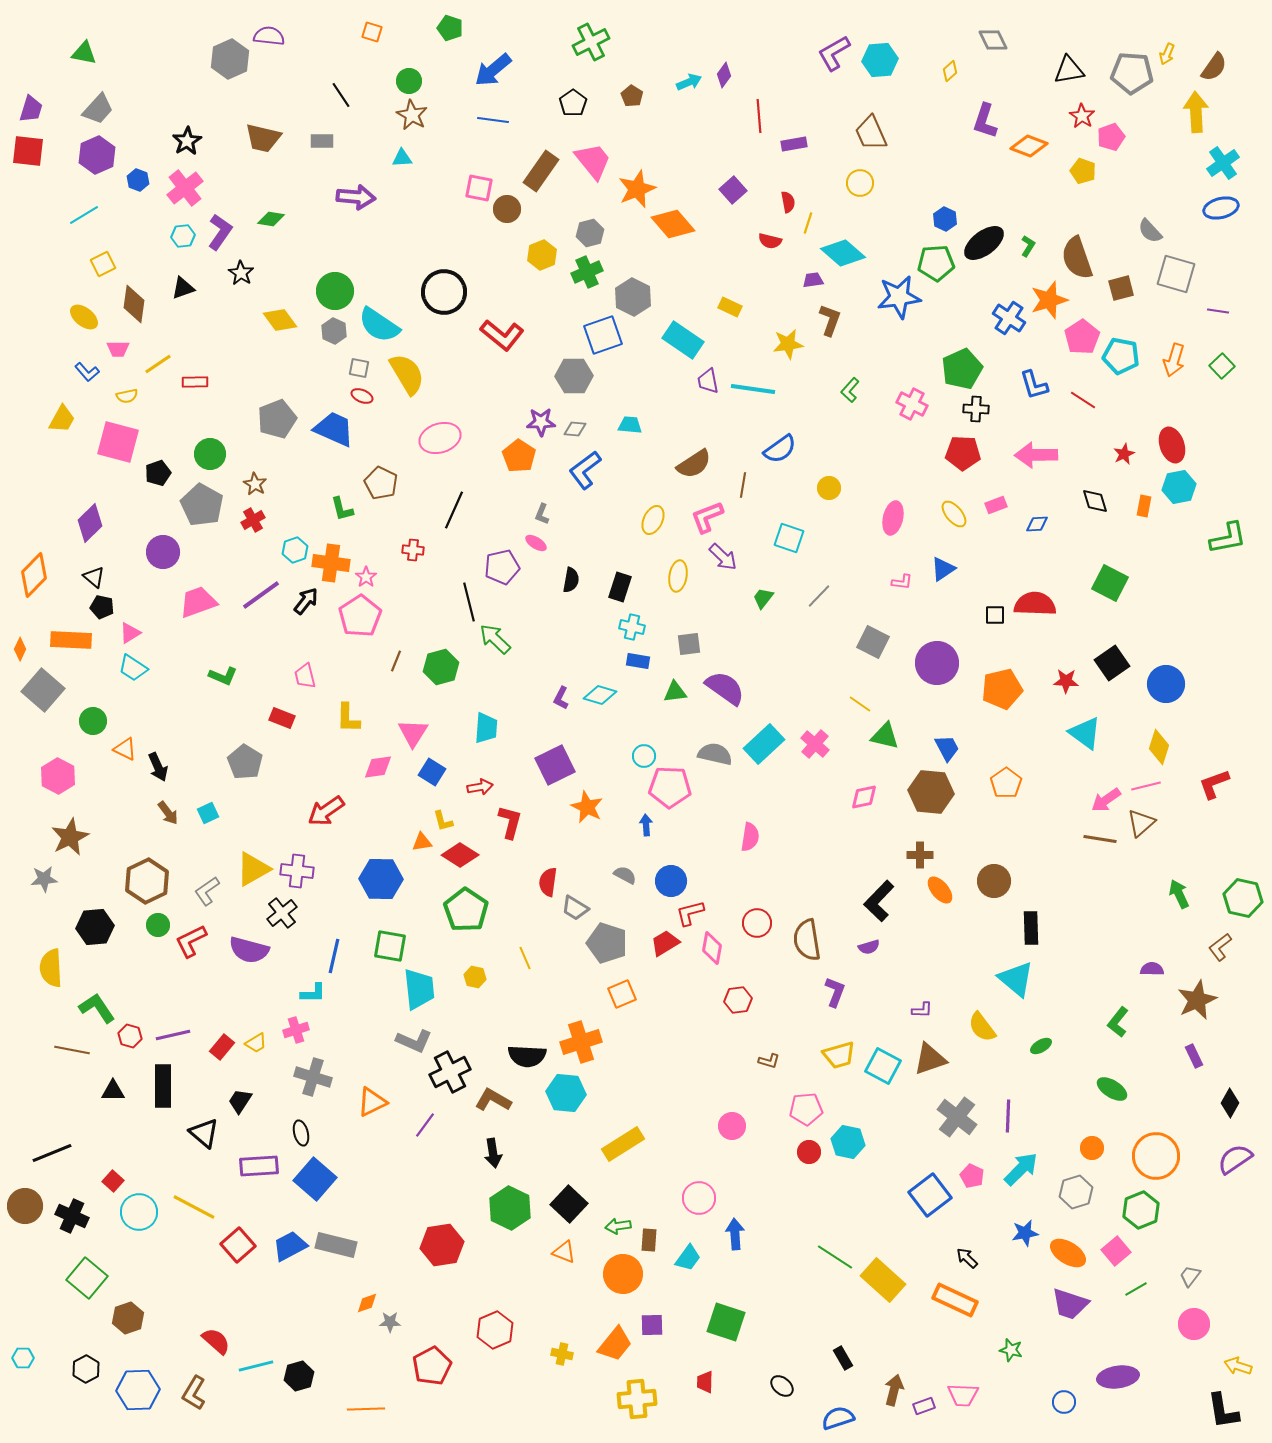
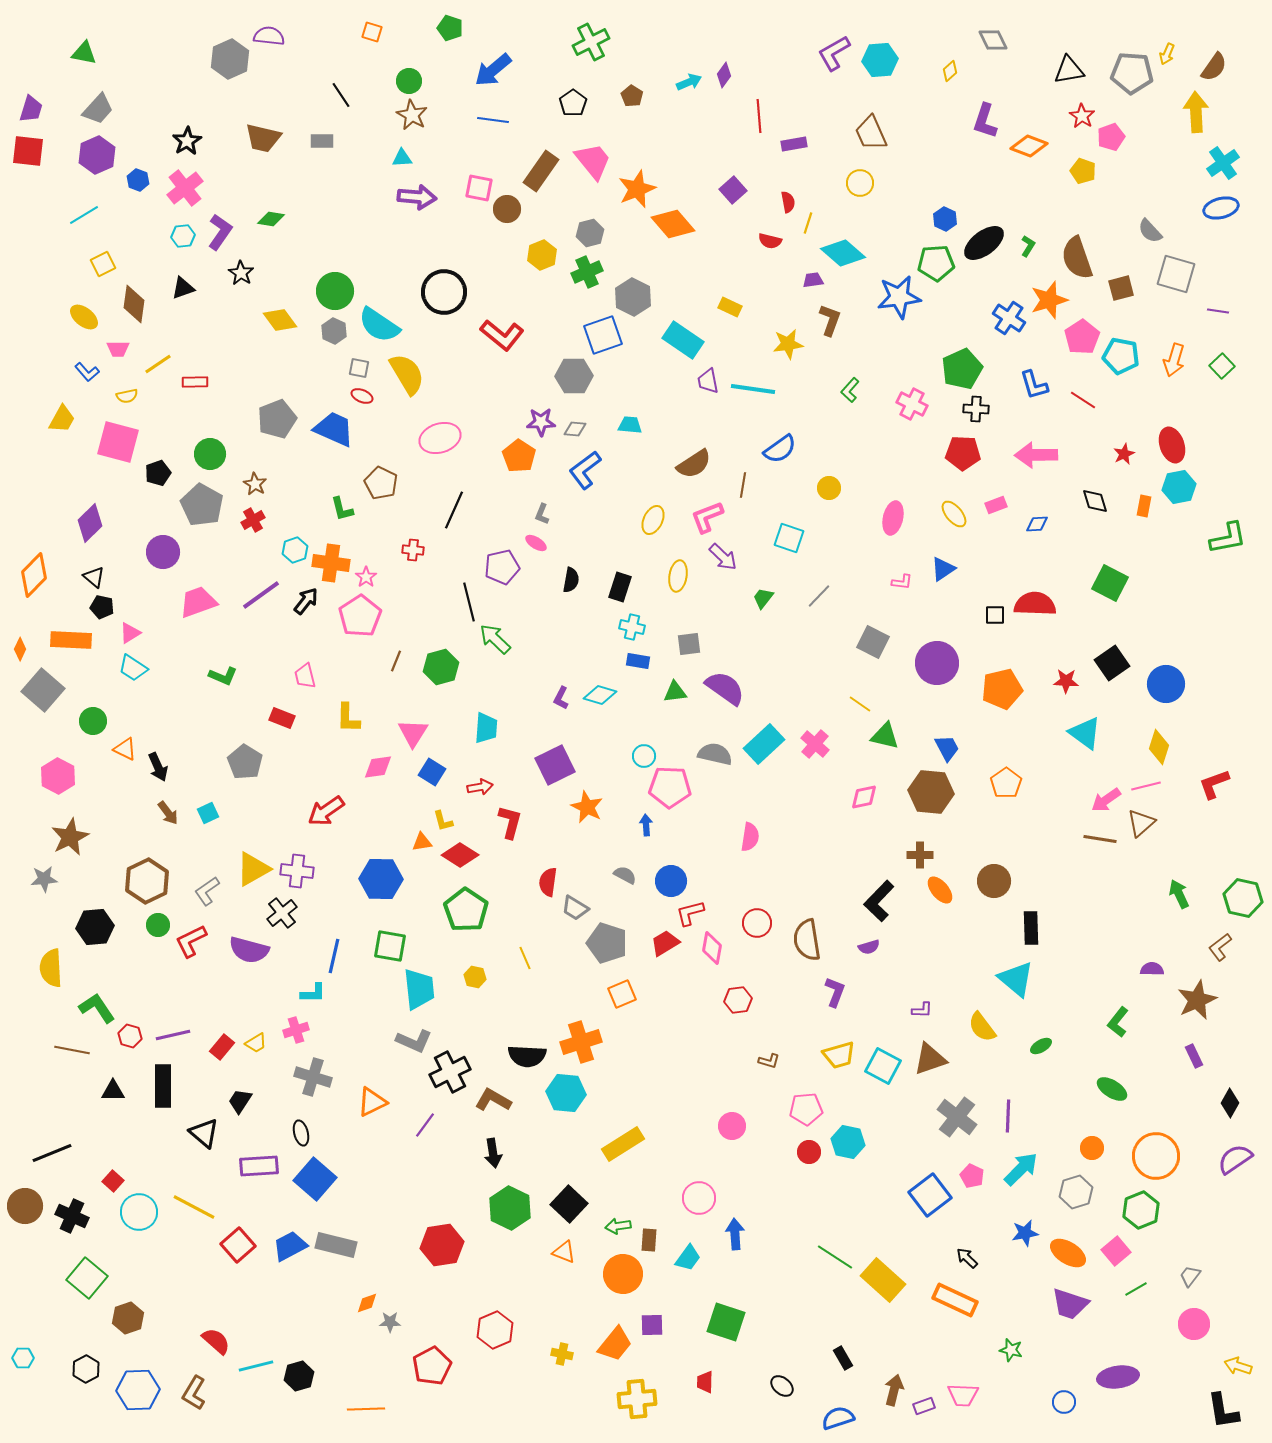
purple arrow at (356, 197): moved 61 px right
